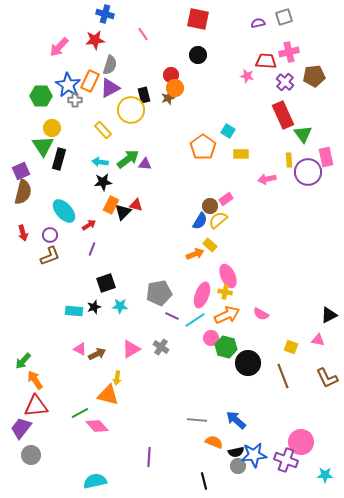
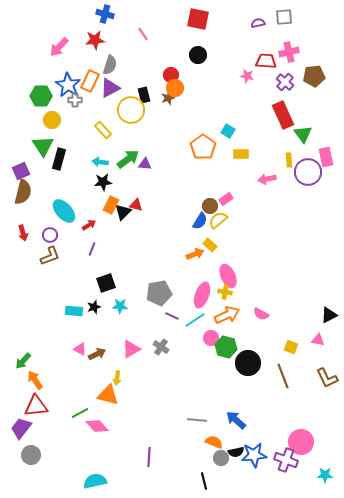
gray square at (284, 17): rotated 12 degrees clockwise
yellow circle at (52, 128): moved 8 px up
gray circle at (238, 466): moved 17 px left, 8 px up
